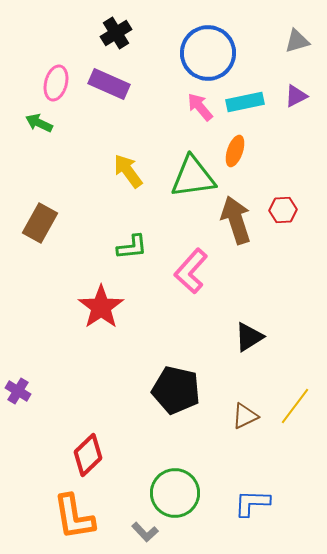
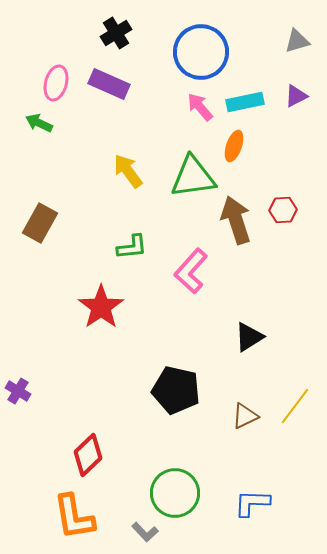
blue circle: moved 7 px left, 1 px up
orange ellipse: moved 1 px left, 5 px up
